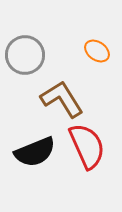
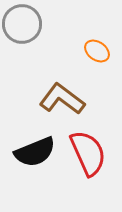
gray circle: moved 3 px left, 31 px up
brown L-shape: rotated 21 degrees counterclockwise
red semicircle: moved 1 px right, 7 px down
